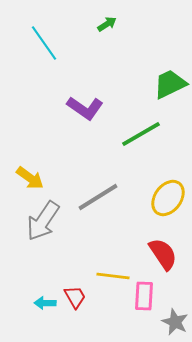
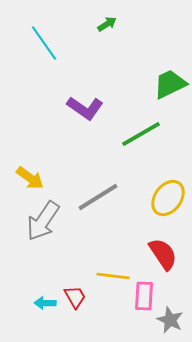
gray star: moved 5 px left, 2 px up
